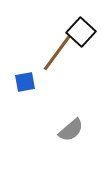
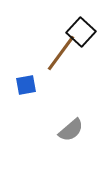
brown line: moved 4 px right
blue square: moved 1 px right, 3 px down
